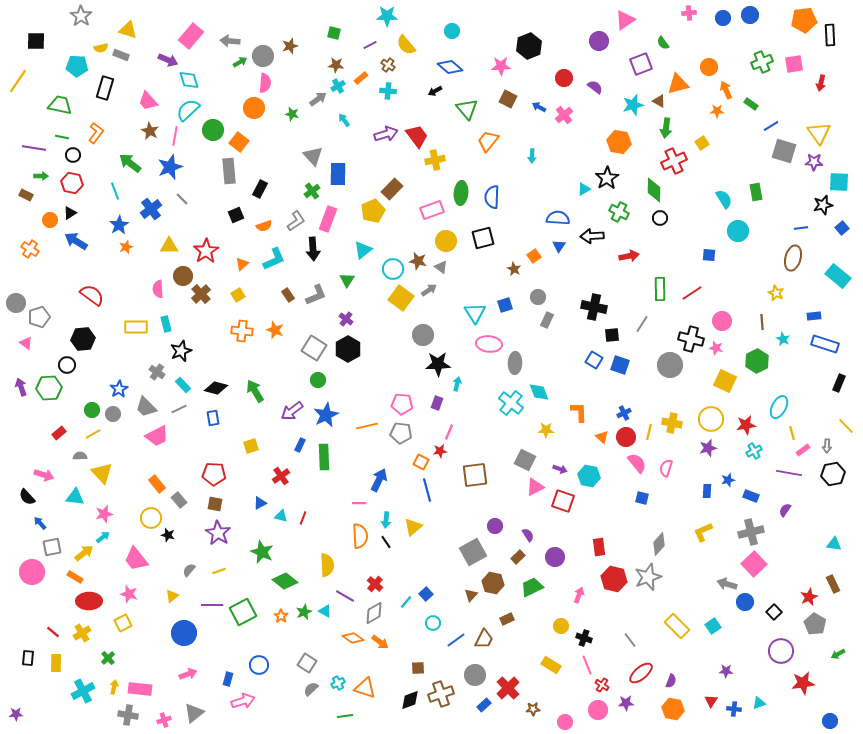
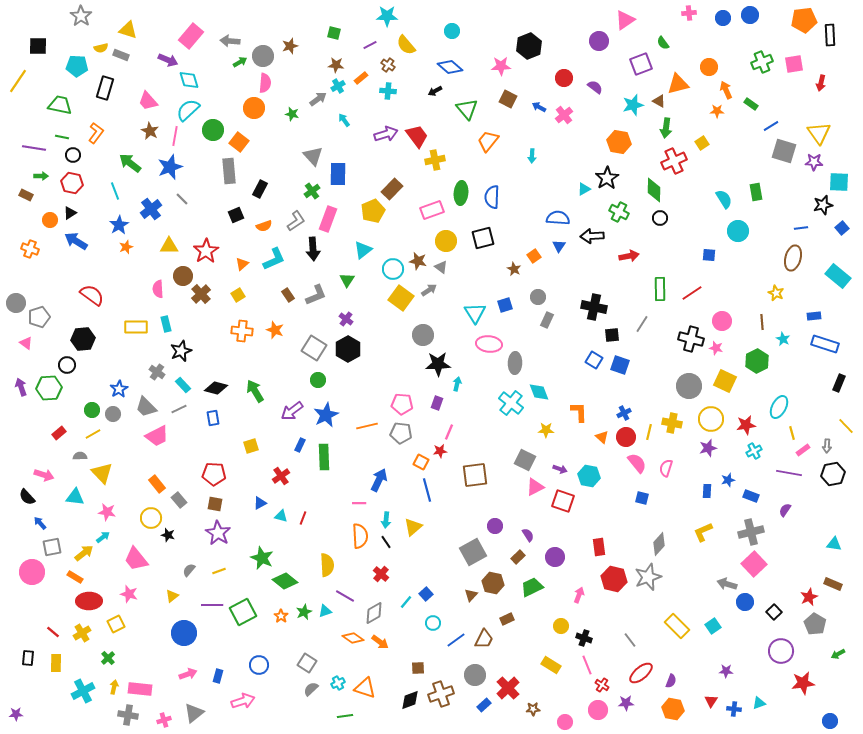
black square at (36, 41): moved 2 px right, 5 px down
orange cross at (30, 249): rotated 12 degrees counterclockwise
gray circle at (670, 365): moved 19 px right, 21 px down
pink star at (104, 514): moved 3 px right, 2 px up; rotated 24 degrees clockwise
green star at (262, 552): moved 6 px down
red cross at (375, 584): moved 6 px right, 10 px up
brown rectangle at (833, 584): rotated 42 degrees counterclockwise
cyan triangle at (325, 611): rotated 48 degrees counterclockwise
yellow square at (123, 623): moved 7 px left, 1 px down
blue rectangle at (228, 679): moved 10 px left, 3 px up
